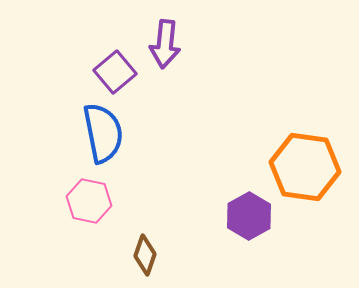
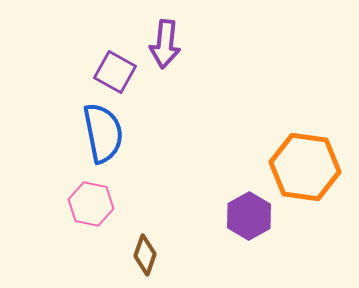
purple square: rotated 21 degrees counterclockwise
pink hexagon: moved 2 px right, 3 px down
